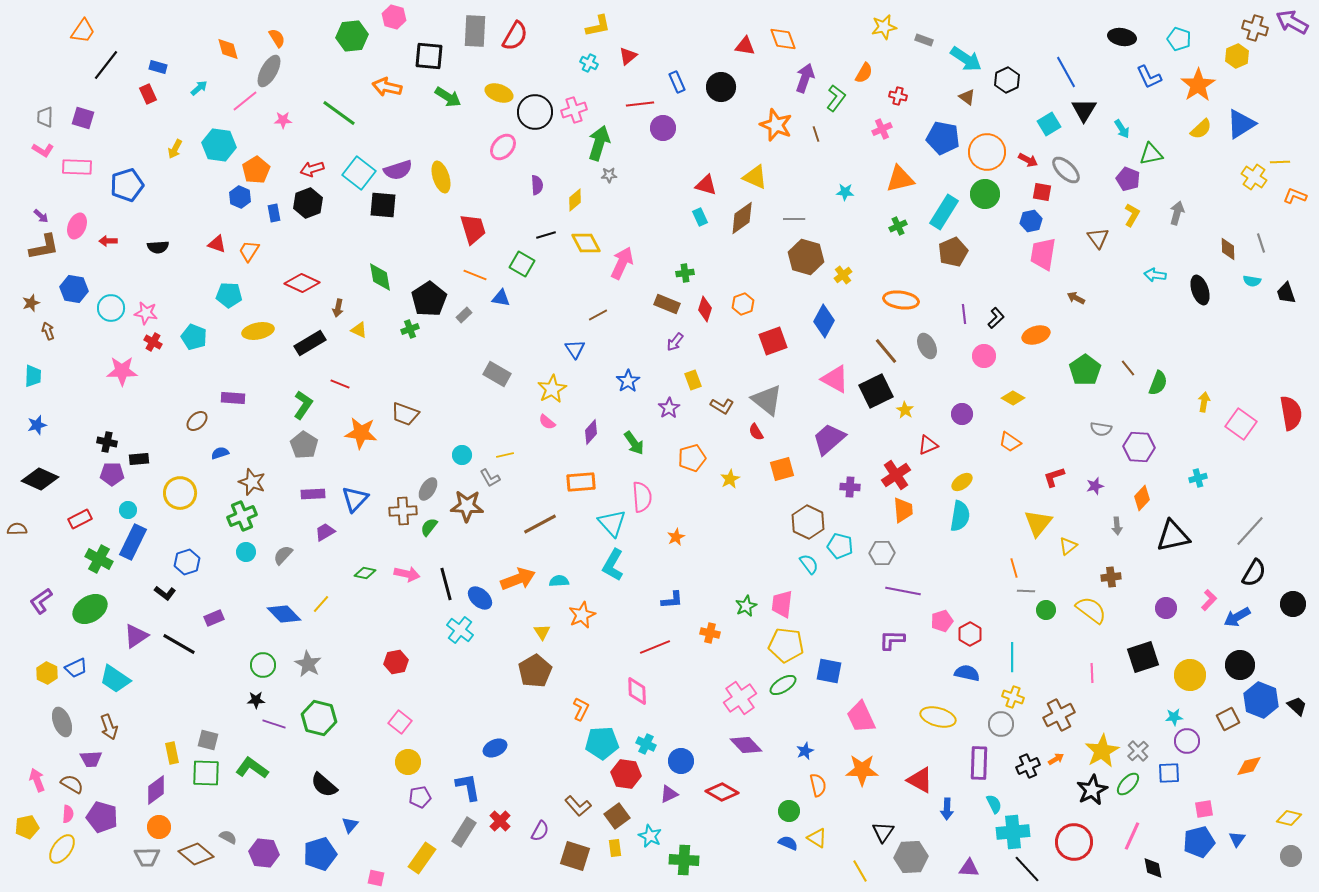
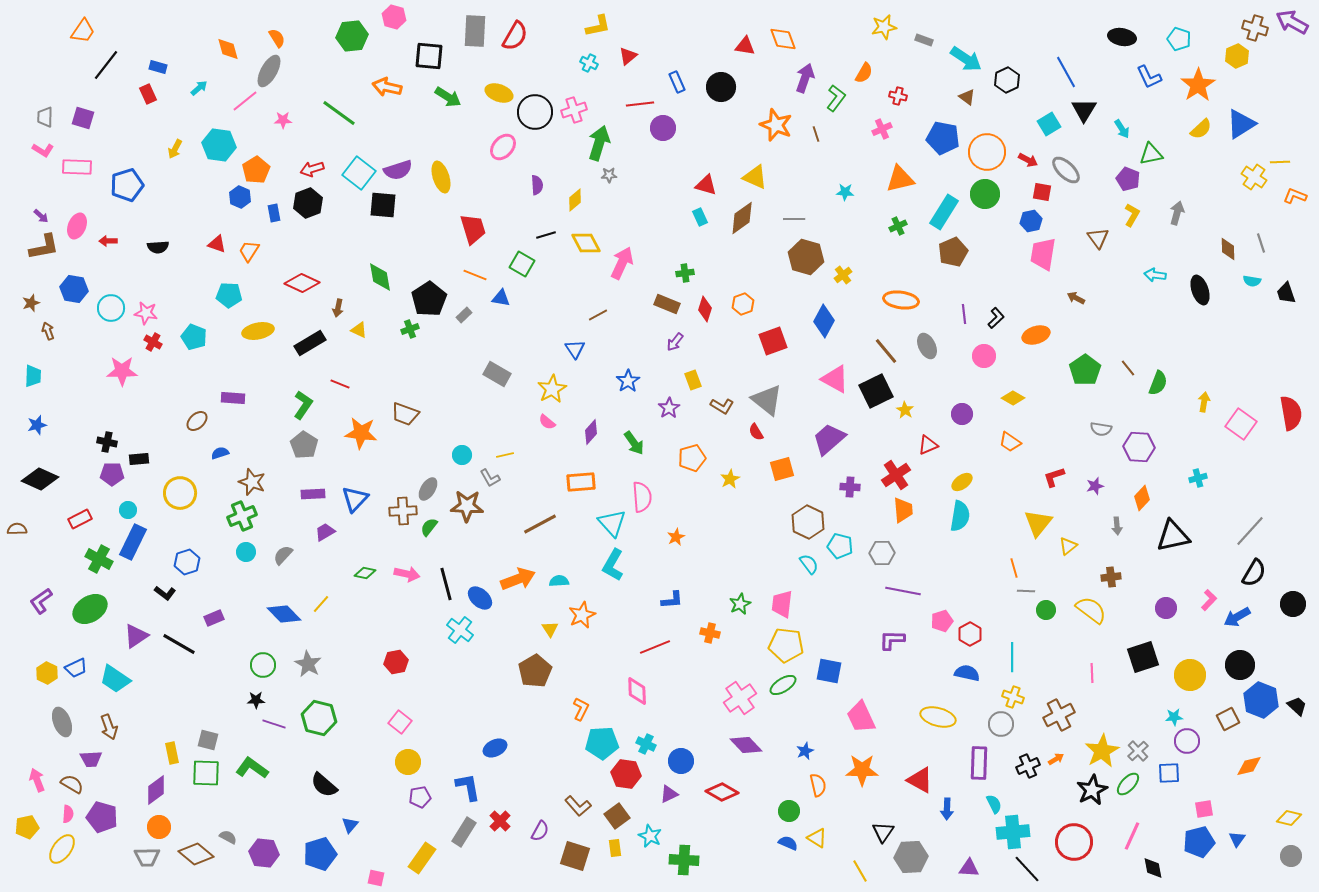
green star at (746, 606): moved 6 px left, 2 px up
yellow triangle at (542, 632): moved 8 px right, 3 px up
